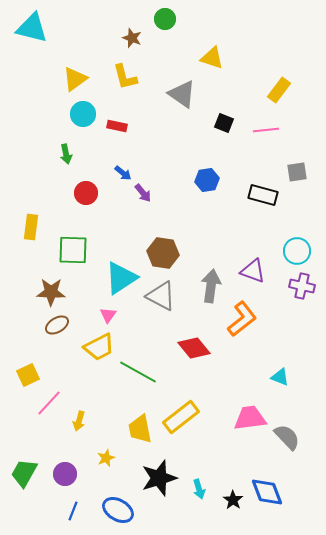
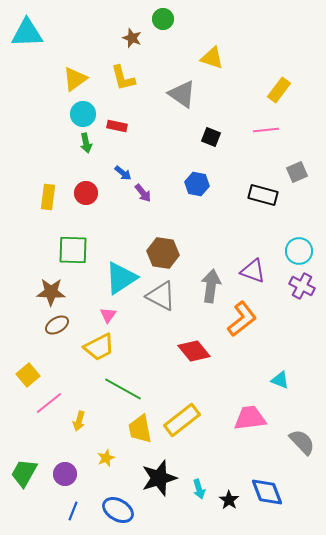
green circle at (165, 19): moved 2 px left
cyan triangle at (32, 28): moved 5 px left, 5 px down; rotated 16 degrees counterclockwise
yellow L-shape at (125, 77): moved 2 px left, 1 px down
black square at (224, 123): moved 13 px left, 14 px down
green arrow at (66, 154): moved 20 px right, 11 px up
gray square at (297, 172): rotated 15 degrees counterclockwise
blue hexagon at (207, 180): moved 10 px left, 4 px down; rotated 20 degrees clockwise
yellow rectangle at (31, 227): moved 17 px right, 30 px up
cyan circle at (297, 251): moved 2 px right
purple cross at (302, 286): rotated 15 degrees clockwise
red diamond at (194, 348): moved 3 px down
green line at (138, 372): moved 15 px left, 17 px down
yellow square at (28, 375): rotated 15 degrees counterclockwise
cyan triangle at (280, 377): moved 3 px down
pink line at (49, 403): rotated 8 degrees clockwise
yellow rectangle at (181, 417): moved 1 px right, 3 px down
gray semicircle at (287, 437): moved 15 px right, 5 px down
black star at (233, 500): moved 4 px left
